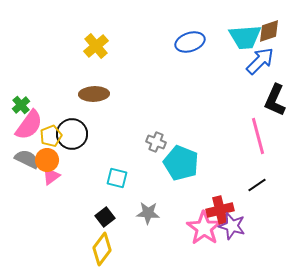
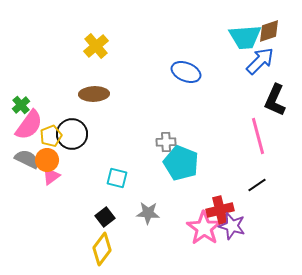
blue ellipse: moved 4 px left, 30 px down; rotated 40 degrees clockwise
gray cross: moved 10 px right; rotated 24 degrees counterclockwise
